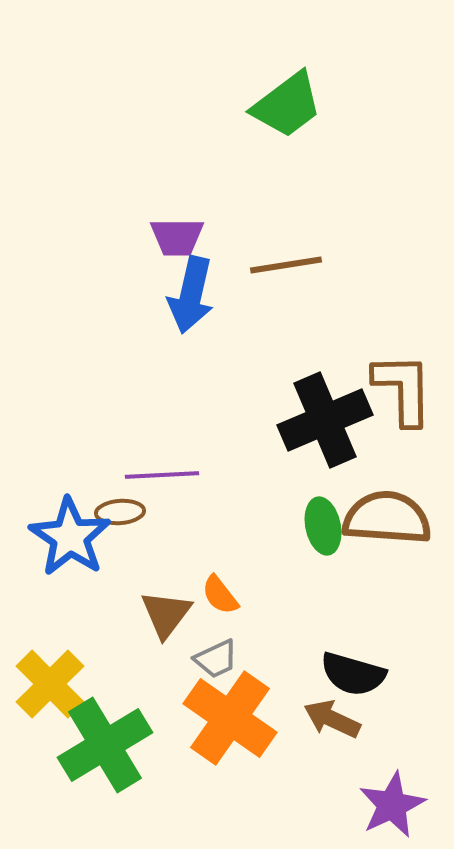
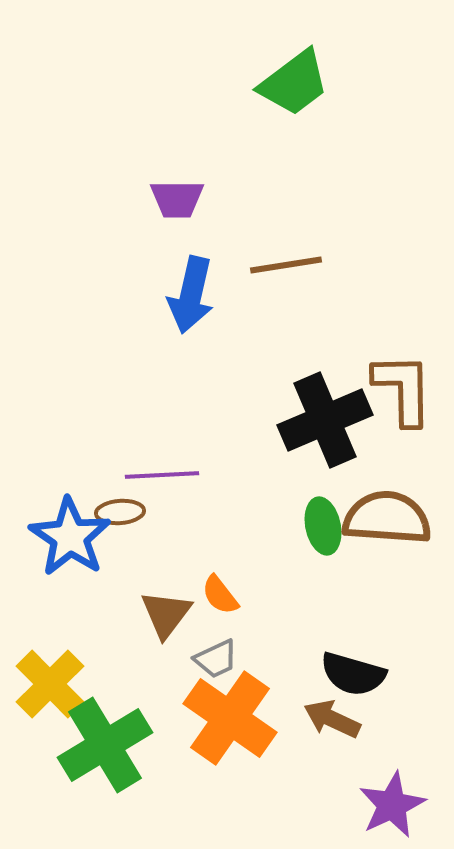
green trapezoid: moved 7 px right, 22 px up
purple trapezoid: moved 38 px up
